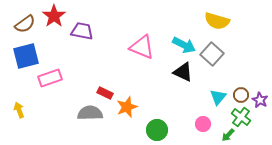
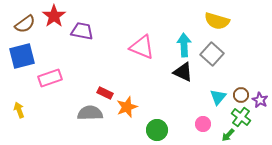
cyan arrow: rotated 120 degrees counterclockwise
blue square: moved 4 px left
